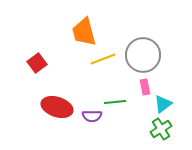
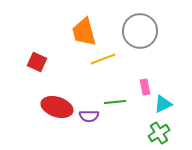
gray circle: moved 3 px left, 24 px up
red square: moved 1 px up; rotated 30 degrees counterclockwise
cyan triangle: rotated 12 degrees clockwise
purple semicircle: moved 3 px left
green cross: moved 2 px left, 4 px down
